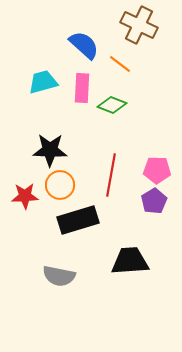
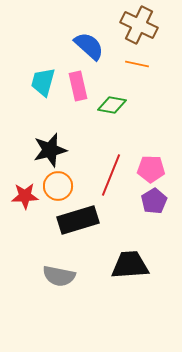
blue semicircle: moved 5 px right, 1 px down
orange line: moved 17 px right; rotated 25 degrees counterclockwise
cyan trapezoid: rotated 60 degrees counterclockwise
pink rectangle: moved 4 px left, 2 px up; rotated 16 degrees counterclockwise
green diamond: rotated 12 degrees counterclockwise
black star: rotated 16 degrees counterclockwise
pink pentagon: moved 6 px left, 1 px up
red line: rotated 12 degrees clockwise
orange circle: moved 2 px left, 1 px down
black trapezoid: moved 4 px down
